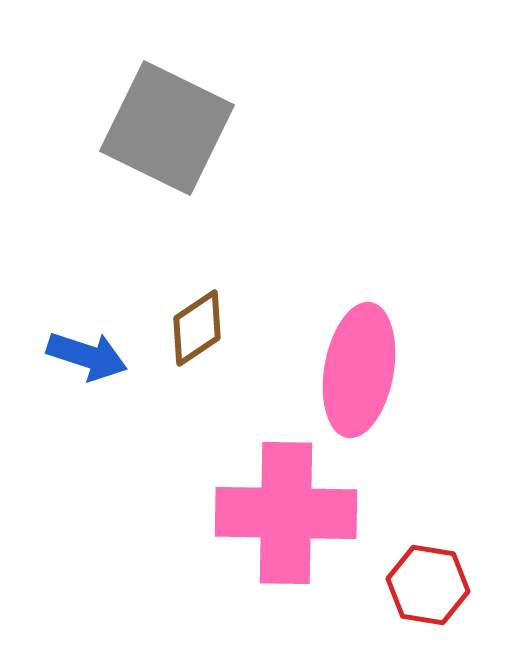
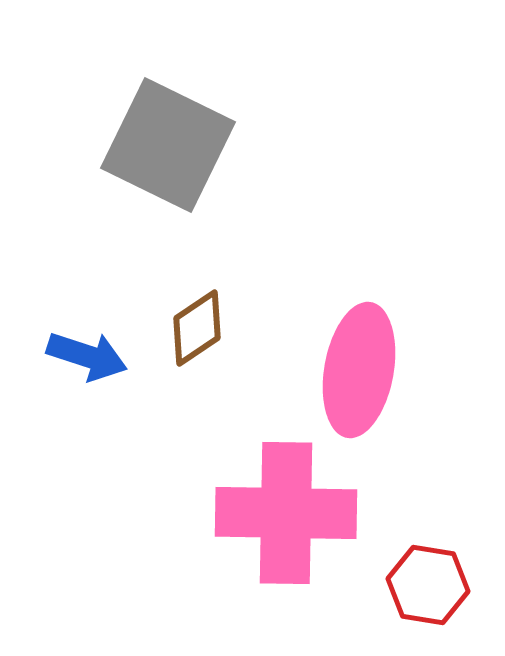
gray square: moved 1 px right, 17 px down
